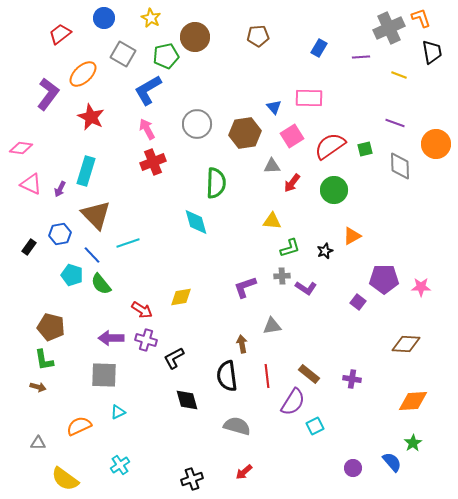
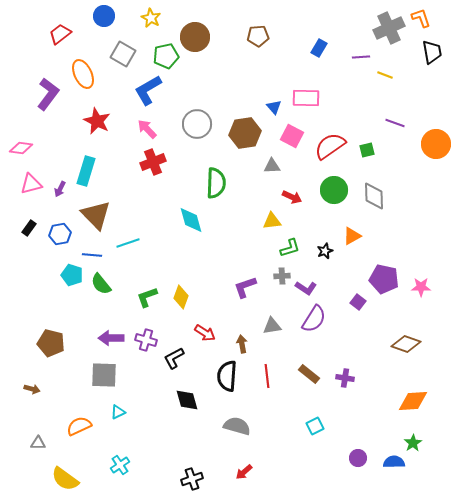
blue circle at (104, 18): moved 2 px up
orange ellipse at (83, 74): rotated 72 degrees counterclockwise
yellow line at (399, 75): moved 14 px left
pink rectangle at (309, 98): moved 3 px left
red star at (91, 117): moved 6 px right, 4 px down
pink arrow at (147, 129): rotated 15 degrees counterclockwise
pink square at (292, 136): rotated 30 degrees counterclockwise
green square at (365, 149): moved 2 px right, 1 px down
gray diamond at (400, 166): moved 26 px left, 30 px down
red arrow at (292, 183): moved 14 px down; rotated 102 degrees counterclockwise
pink triangle at (31, 184): rotated 40 degrees counterclockwise
yellow triangle at (272, 221): rotated 12 degrees counterclockwise
cyan diamond at (196, 222): moved 5 px left, 2 px up
black rectangle at (29, 247): moved 19 px up
blue line at (92, 255): rotated 42 degrees counterclockwise
purple pentagon at (384, 279): rotated 12 degrees clockwise
yellow diamond at (181, 297): rotated 60 degrees counterclockwise
red arrow at (142, 310): moved 63 px right, 23 px down
brown pentagon at (51, 327): moved 16 px down
brown diamond at (406, 344): rotated 16 degrees clockwise
green L-shape at (44, 360): moved 103 px right, 63 px up; rotated 80 degrees clockwise
black semicircle at (227, 376): rotated 12 degrees clockwise
purple cross at (352, 379): moved 7 px left, 1 px up
brown arrow at (38, 387): moved 6 px left, 2 px down
purple semicircle at (293, 402): moved 21 px right, 83 px up
blue semicircle at (392, 462): moved 2 px right; rotated 50 degrees counterclockwise
purple circle at (353, 468): moved 5 px right, 10 px up
